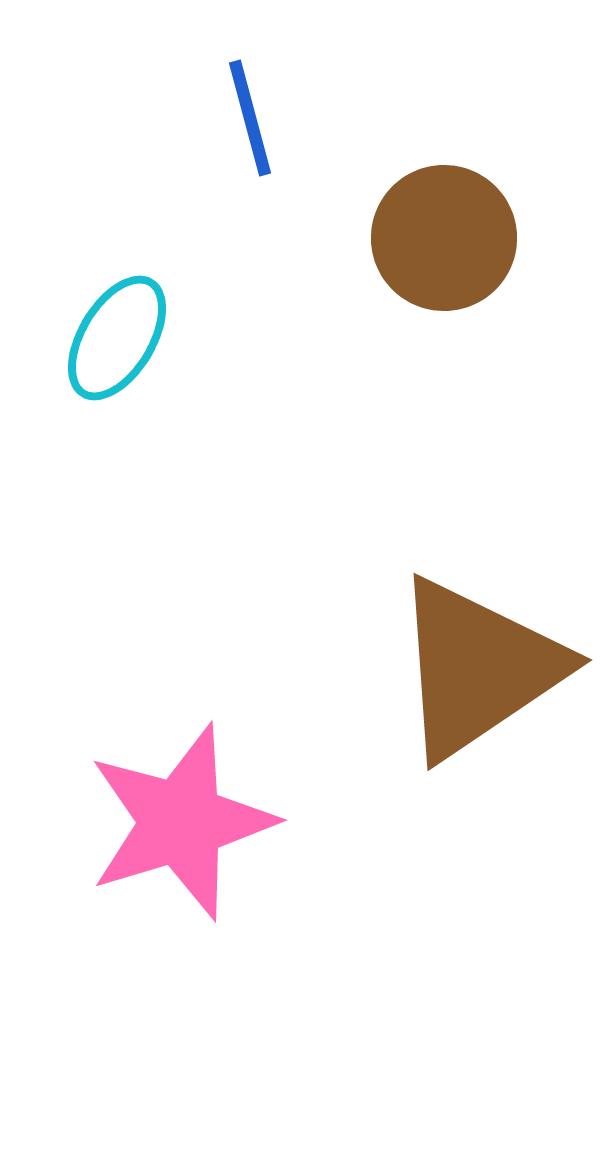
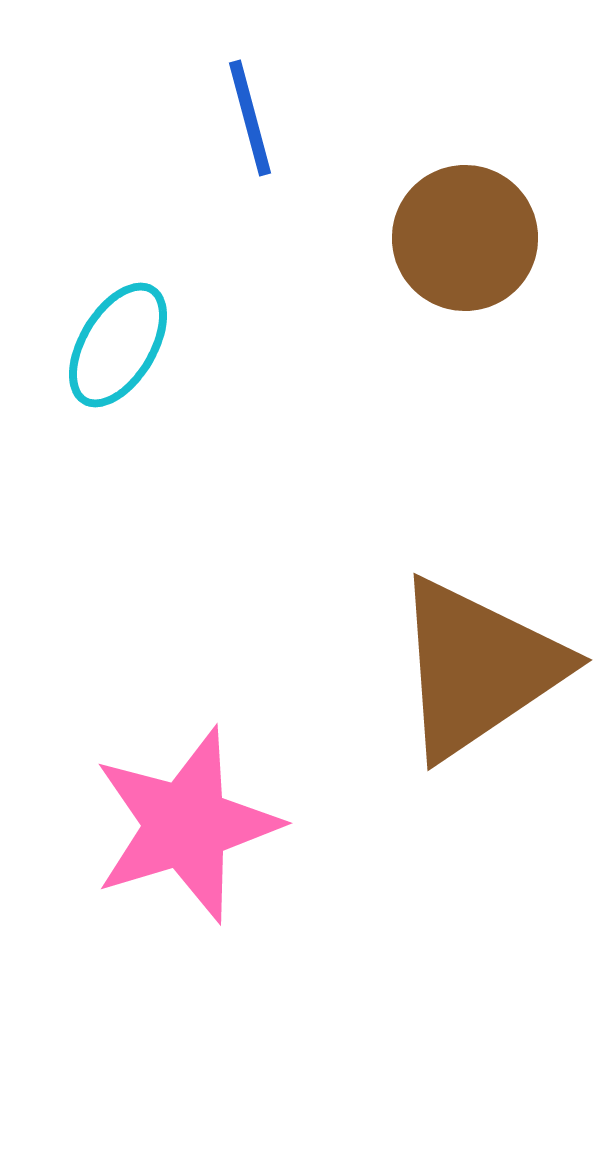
brown circle: moved 21 px right
cyan ellipse: moved 1 px right, 7 px down
pink star: moved 5 px right, 3 px down
